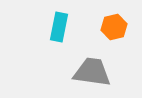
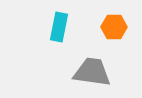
orange hexagon: rotated 15 degrees clockwise
